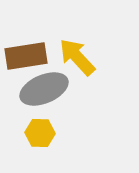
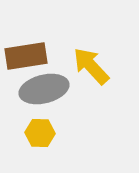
yellow arrow: moved 14 px right, 9 px down
gray ellipse: rotated 9 degrees clockwise
